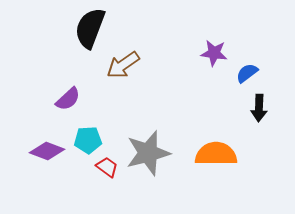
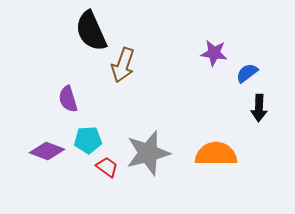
black semicircle: moved 1 px right, 3 px down; rotated 45 degrees counterclockwise
brown arrow: rotated 36 degrees counterclockwise
purple semicircle: rotated 116 degrees clockwise
